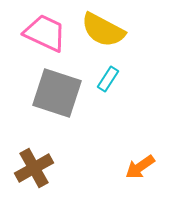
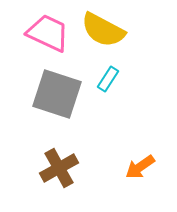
pink trapezoid: moved 3 px right
gray square: moved 1 px down
brown cross: moved 25 px right
